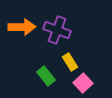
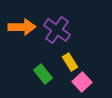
purple cross: rotated 16 degrees clockwise
green rectangle: moved 3 px left, 2 px up
pink square: moved 1 px left, 1 px up
